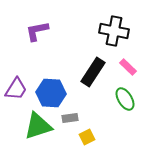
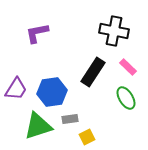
purple L-shape: moved 2 px down
blue hexagon: moved 1 px right, 1 px up; rotated 12 degrees counterclockwise
green ellipse: moved 1 px right, 1 px up
gray rectangle: moved 1 px down
